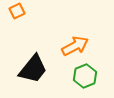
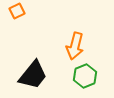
orange arrow: rotated 132 degrees clockwise
black trapezoid: moved 6 px down
